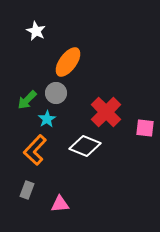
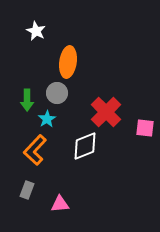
orange ellipse: rotated 28 degrees counterclockwise
gray circle: moved 1 px right
green arrow: rotated 45 degrees counterclockwise
white diamond: rotated 44 degrees counterclockwise
